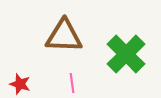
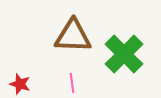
brown triangle: moved 9 px right
green cross: moved 2 px left
